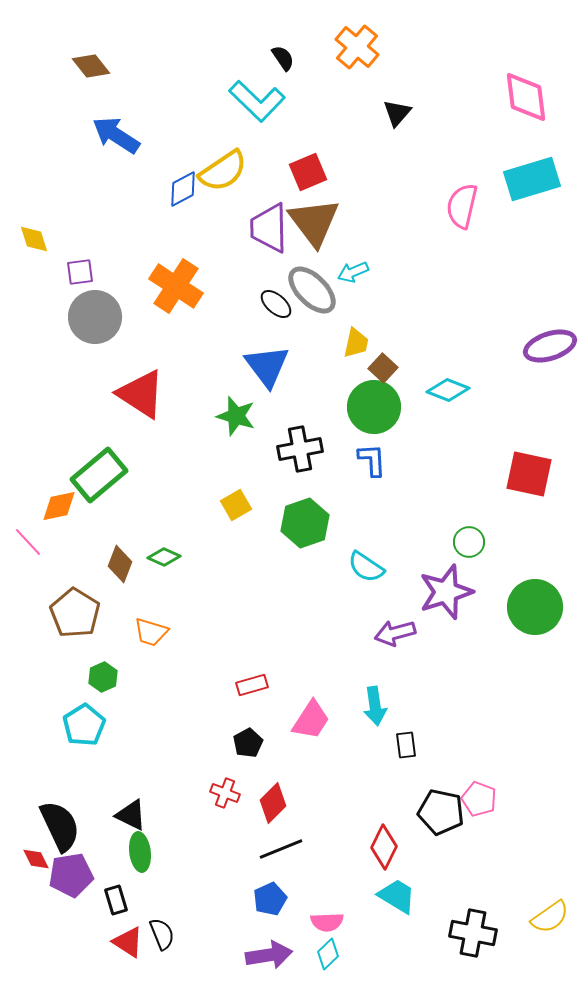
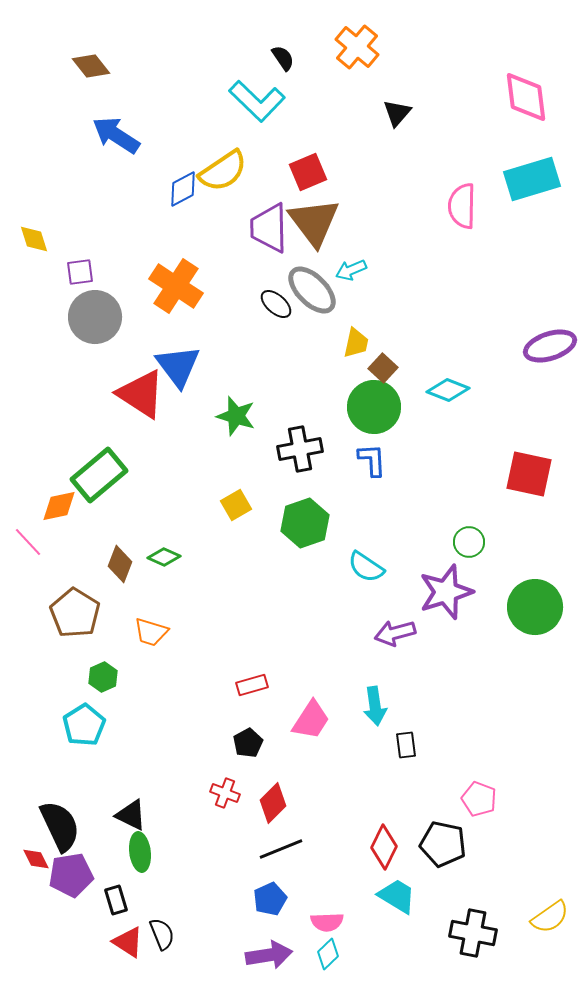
pink semicircle at (462, 206): rotated 12 degrees counterclockwise
cyan arrow at (353, 272): moved 2 px left, 2 px up
blue triangle at (267, 366): moved 89 px left
black pentagon at (441, 812): moved 2 px right, 32 px down
